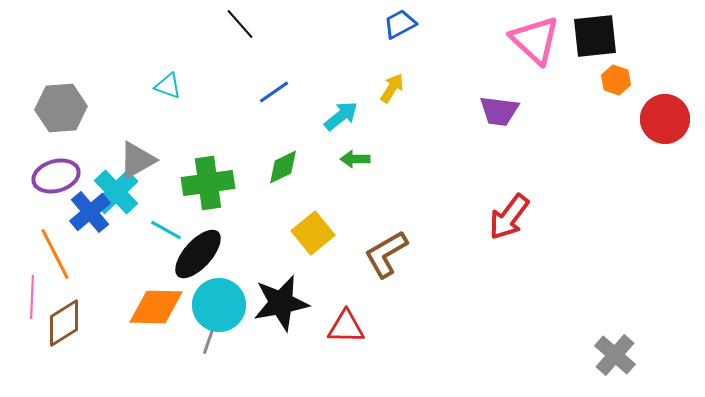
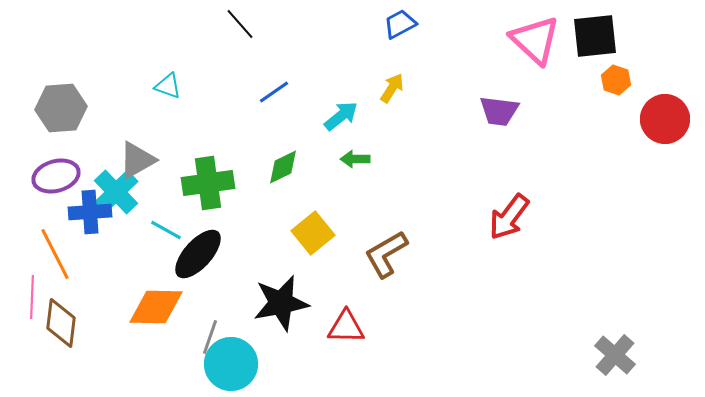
blue cross: rotated 36 degrees clockwise
cyan circle: moved 12 px right, 59 px down
brown diamond: moved 3 px left; rotated 51 degrees counterclockwise
